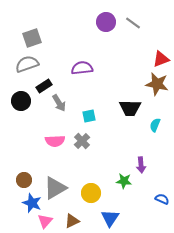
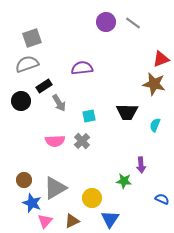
brown star: moved 3 px left
black trapezoid: moved 3 px left, 4 px down
yellow circle: moved 1 px right, 5 px down
blue triangle: moved 1 px down
